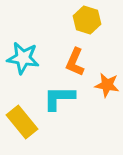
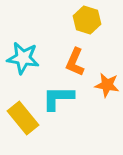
cyan L-shape: moved 1 px left
yellow rectangle: moved 1 px right, 4 px up
